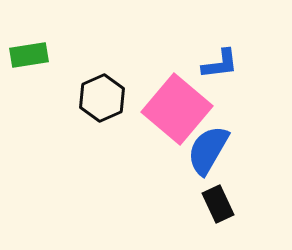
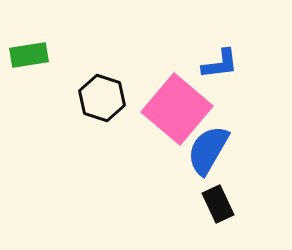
black hexagon: rotated 18 degrees counterclockwise
